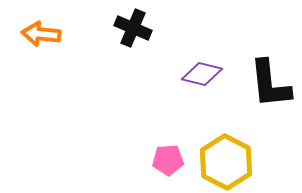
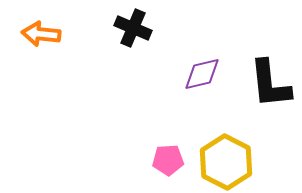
purple diamond: rotated 27 degrees counterclockwise
